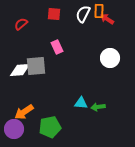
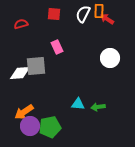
red semicircle: rotated 24 degrees clockwise
white diamond: moved 3 px down
cyan triangle: moved 3 px left, 1 px down
purple circle: moved 16 px right, 3 px up
